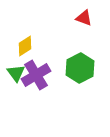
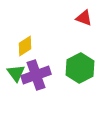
purple cross: rotated 12 degrees clockwise
